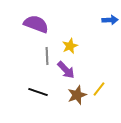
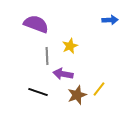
purple arrow: moved 3 px left, 4 px down; rotated 144 degrees clockwise
